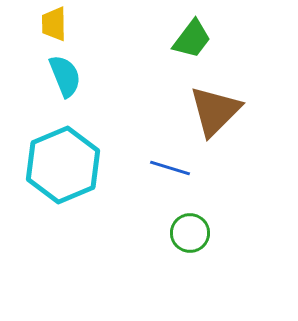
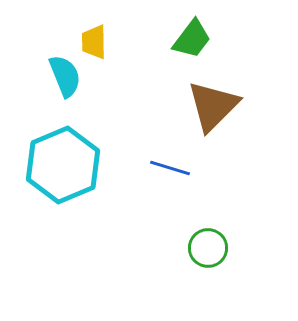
yellow trapezoid: moved 40 px right, 18 px down
brown triangle: moved 2 px left, 5 px up
green circle: moved 18 px right, 15 px down
